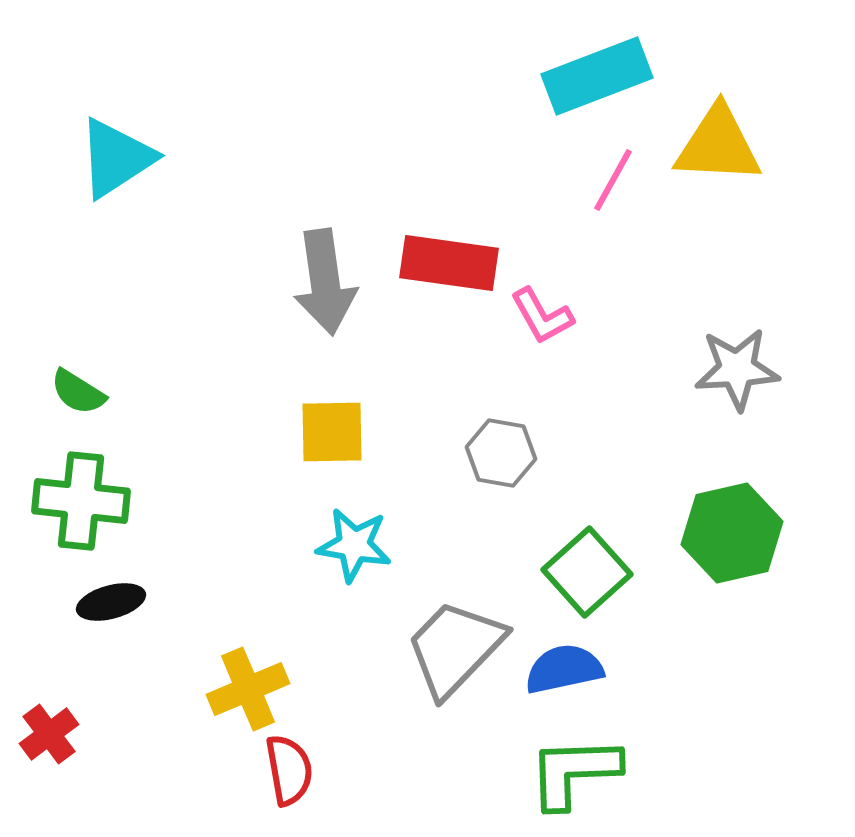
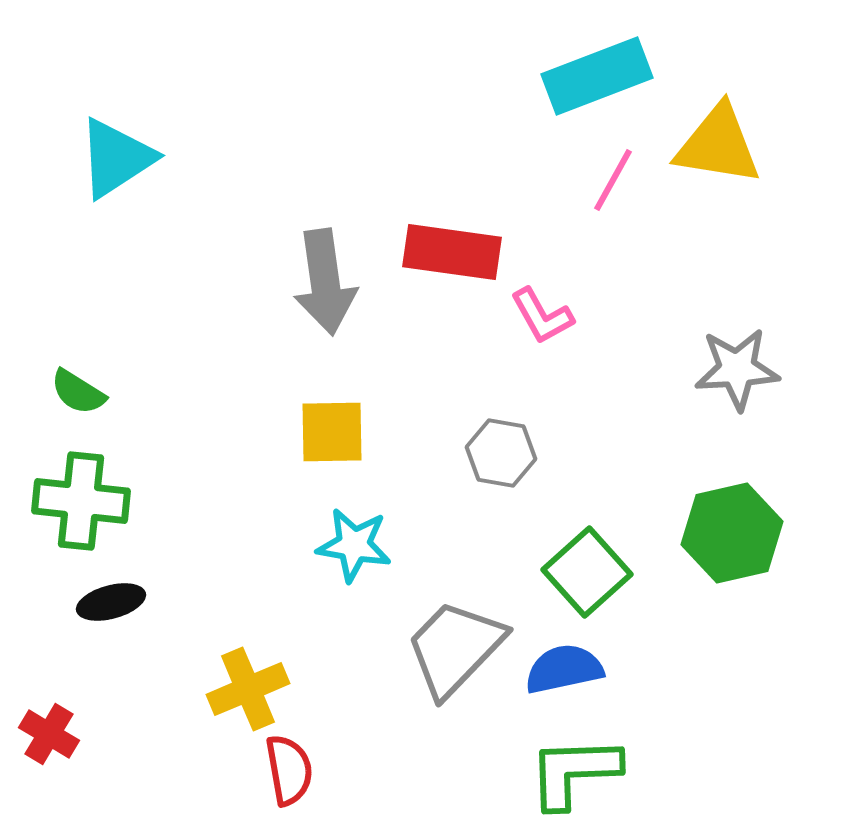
yellow triangle: rotated 6 degrees clockwise
red rectangle: moved 3 px right, 11 px up
red cross: rotated 22 degrees counterclockwise
